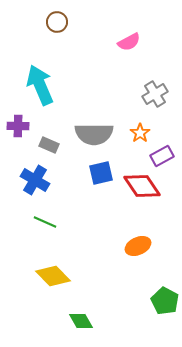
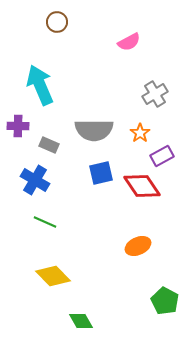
gray semicircle: moved 4 px up
